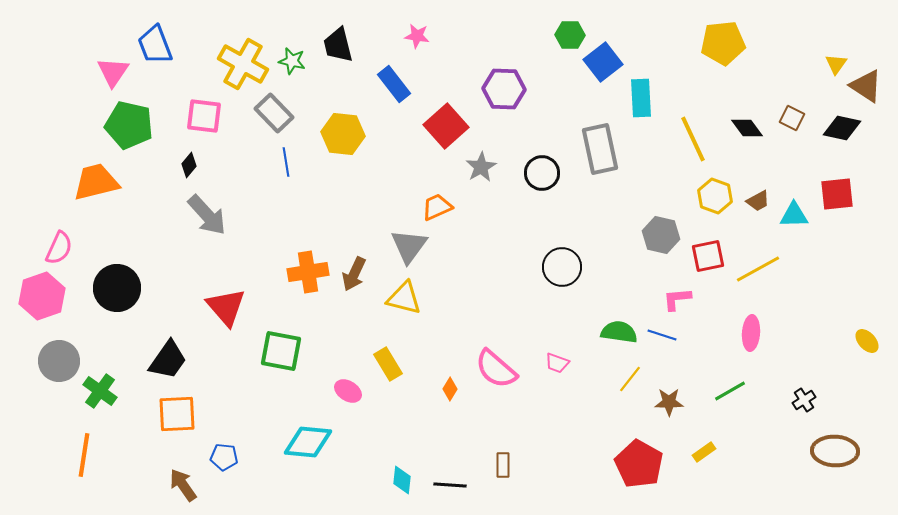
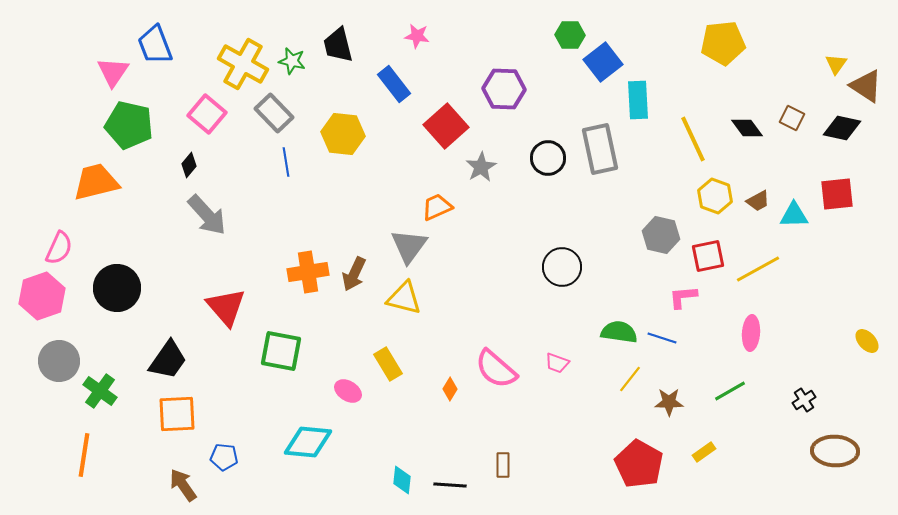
cyan rectangle at (641, 98): moved 3 px left, 2 px down
pink square at (204, 116): moved 3 px right, 2 px up; rotated 33 degrees clockwise
black circle at (542, 173): moved 6 px right, 15 px up
pink L-shape at (677, 299): moved 6 px right, 2 px up
blue line at (662, 335): moved 3 px down
